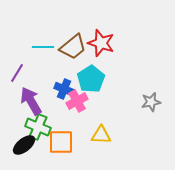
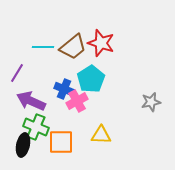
purple arrow: rotated 36 degrees counterclockwise
green cross: moved 2 px left
black ellipse: moved 1 px left; rotated 40 degrees counterclockwise
